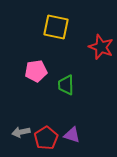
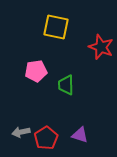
purple triangle: moved 8 px right
